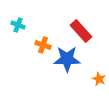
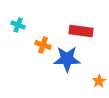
red rectangle: rotated 40 degrees counterclockwise
orange star: moved 2 px down; rotated 16 degrees clockwise
